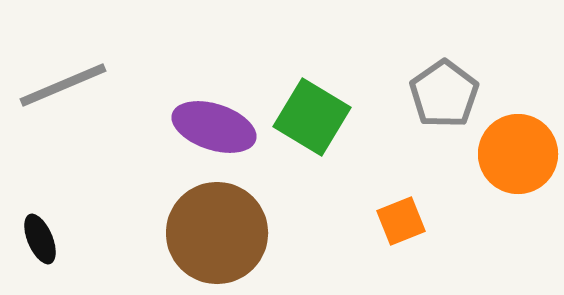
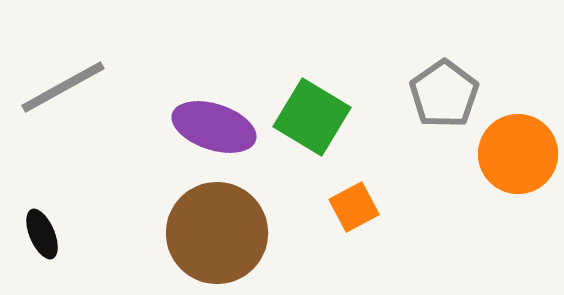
gray line: moved 2 px down; rotated 6 degrees counterclockwise
orange square: moved 47 px left, 14 px up; rotated 6 degrees counterclockwise
black ellipse: moved 2 px right, 5 px up
